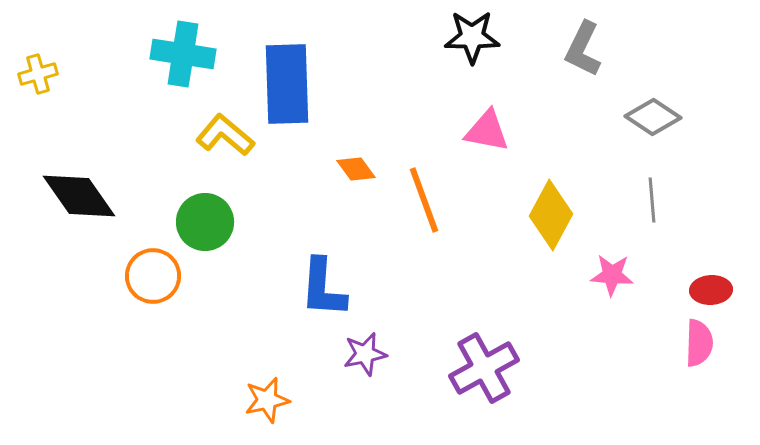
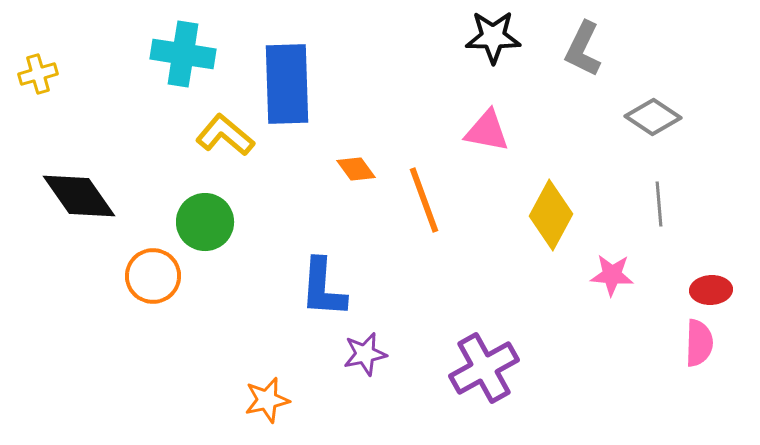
black star: moved 21 px right
gray line: moved 7 px right, 4 px down
